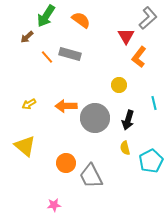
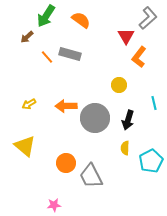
yellow semicircle: rotated 16 degrees clockwise
